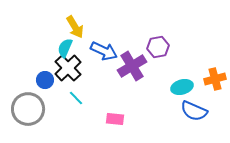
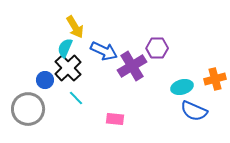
purple hexagon: moved 1 px left, 1 px down; rotated 10 degrees clockwise
